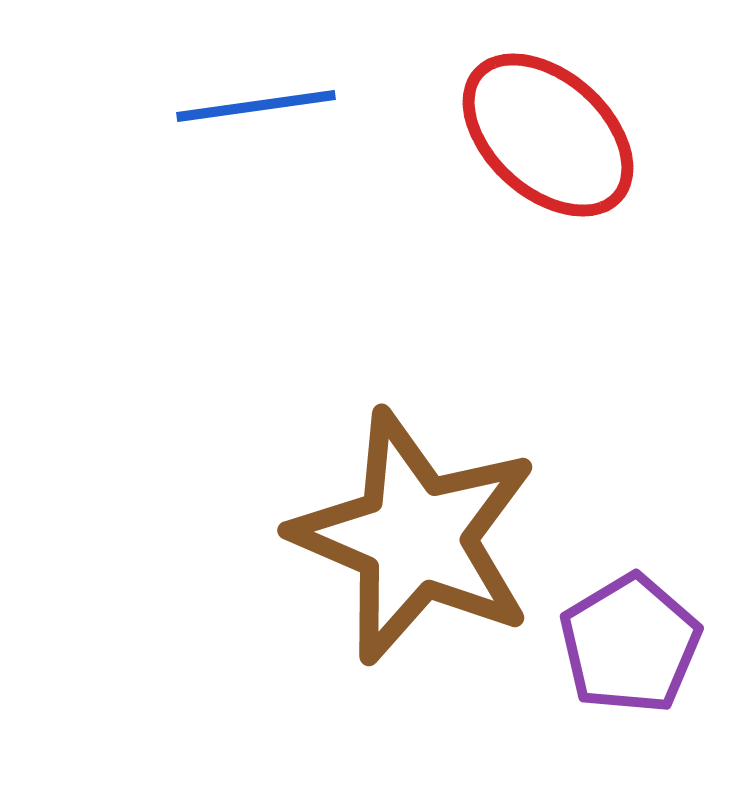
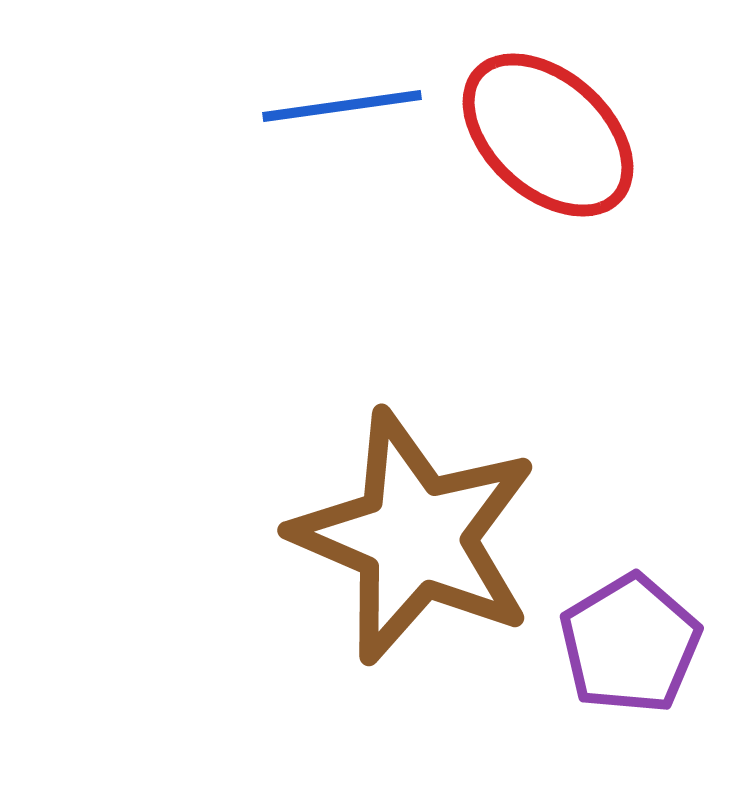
blue line: moved 86 px right
